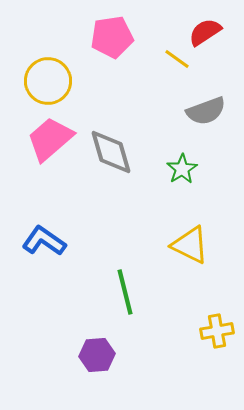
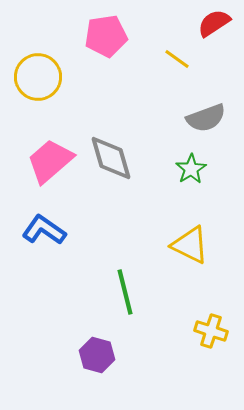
red semicircle: moved 9 px right, 9 px up
pink pentagon: moved 6 px left, 1 px up
yellow circle: moved 10 px left, 4 px up
gray semicircle: moved 7 px down
pink trapezoid: moved 22 px down
gray diamond: moved 6 px down
green star: moved 9 px right
blue L-shape: moved 11 px up
yellow cross: moved 6 px left; rotated 28 degrees clockwise
purple hexagon: rotated 20 degrees clockwise
